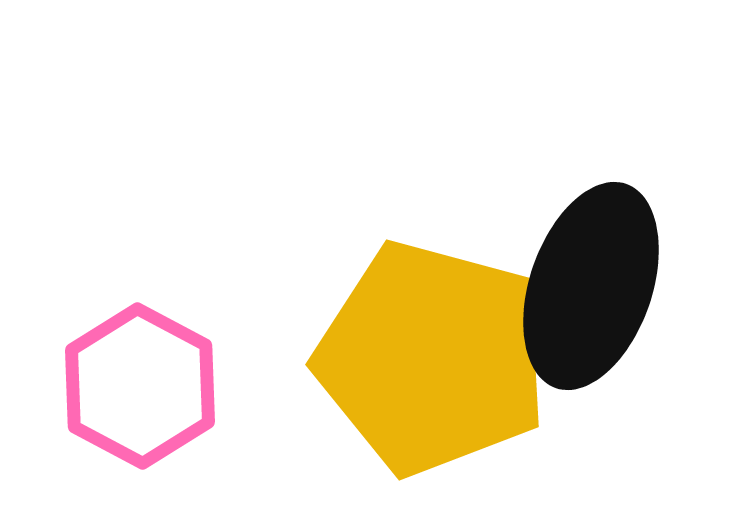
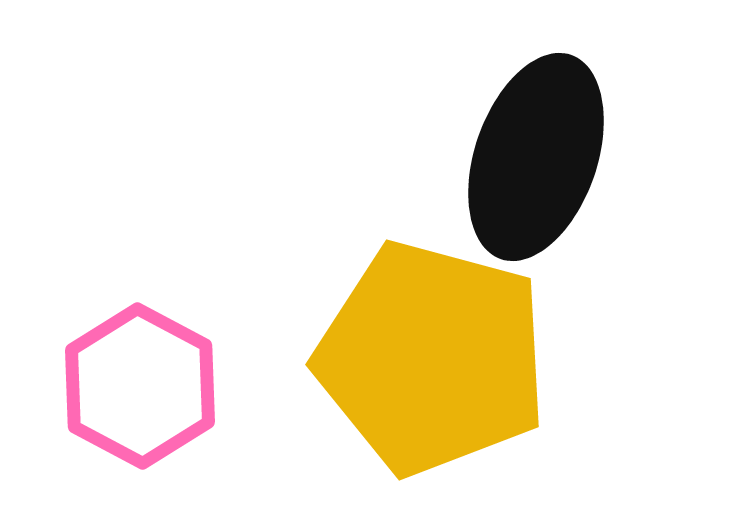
black ellipse: moved 55 px left, 129 px up
